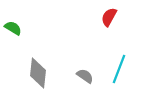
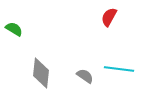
green semicircle: moved 1 px right, 1 px down
cyan line: rotated 76 degrees clockwise
gray diamond: moved 3 px right
